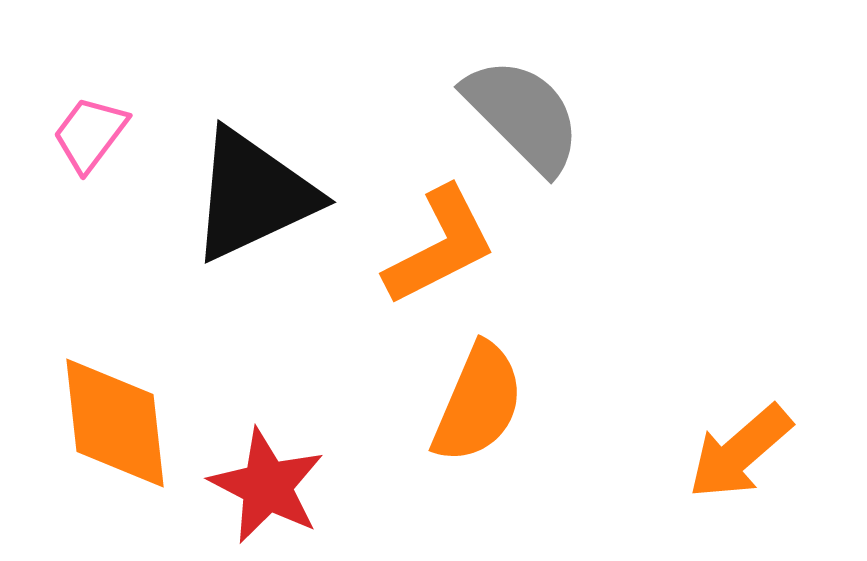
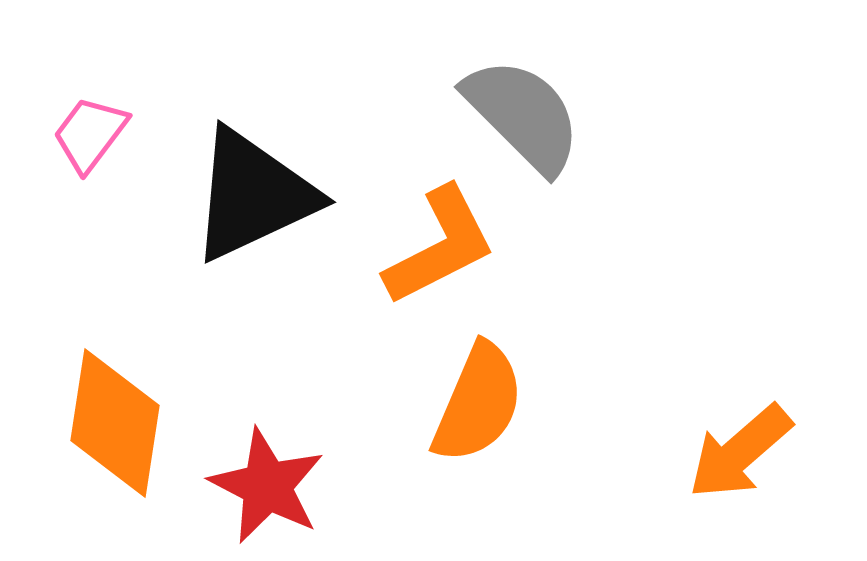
orange diamond: rotated 15 degrees clockwise
